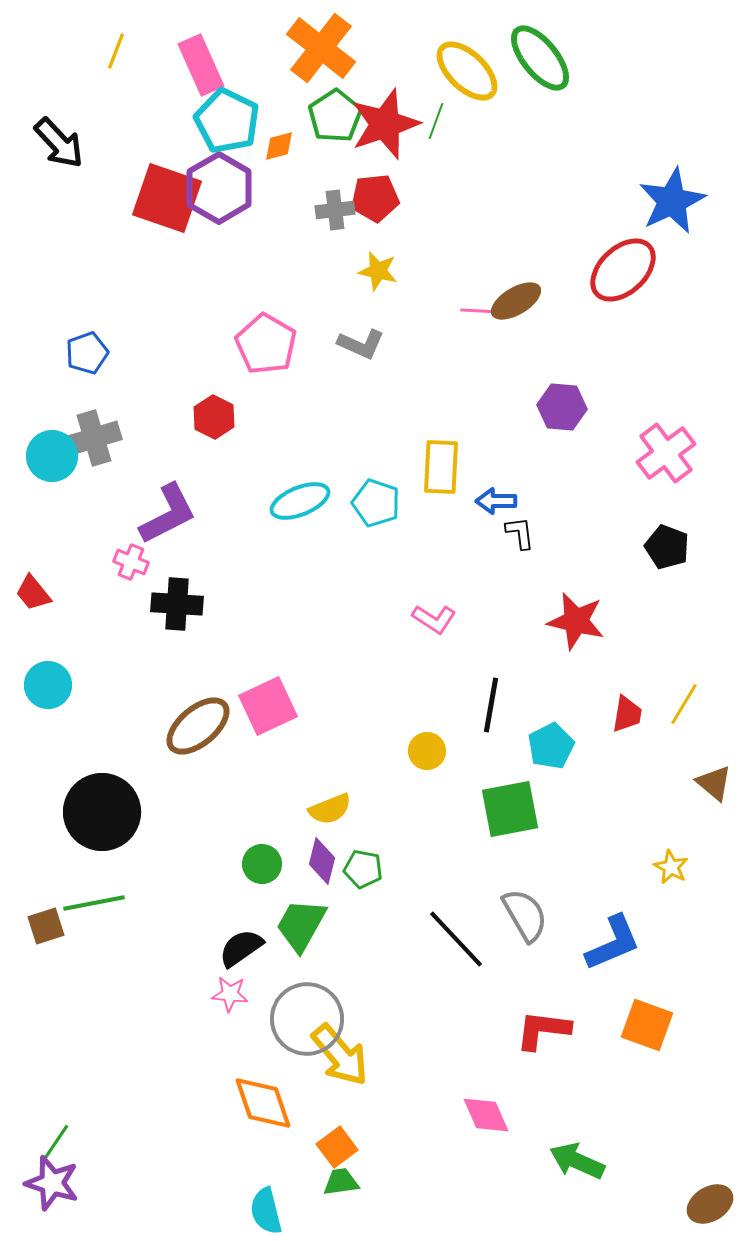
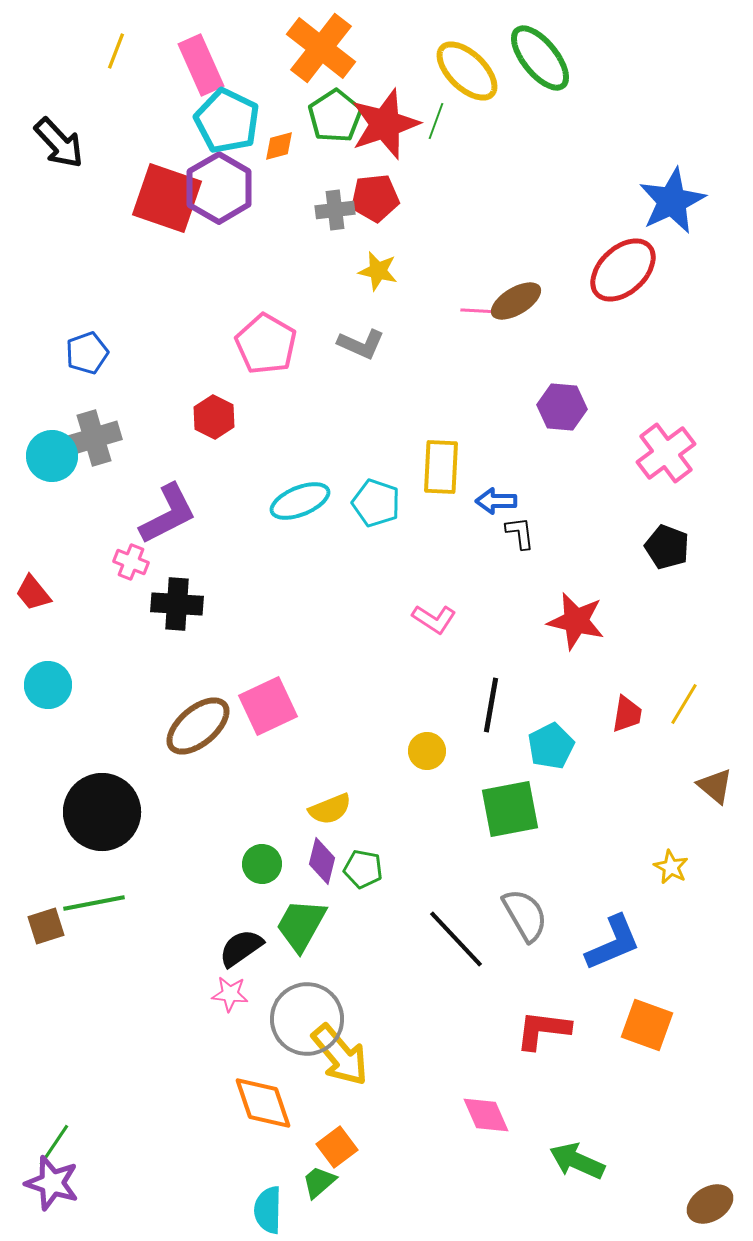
brown triangle at (714, 783): moved 1 px right, 3 px down
green trapezoid at (341, 1182): moved 22 px left; rotated 33 degrees counterclockwise
cyan semicircle at (266, 1211): moved 2 px right, 1 px up; rotated 15 degrees clockwise
